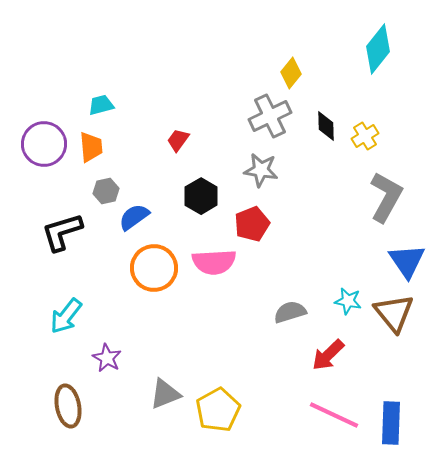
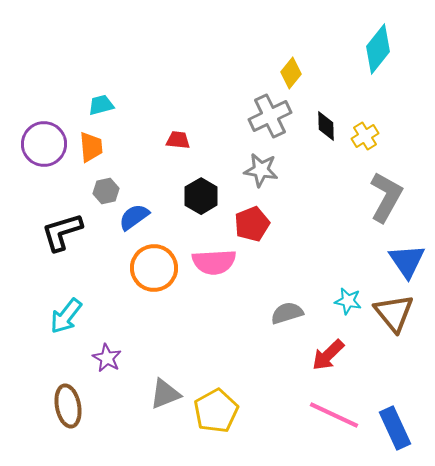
red trapezoid: rotated 60 degrees clockwise
gray semicircle: moved 3 px left, 1 px down
yellow pentagon: moved 2 px left, 1 px down
blue rectangle: moved 4 px right, 5 px down; rotated 27 degrees counterclockwise
